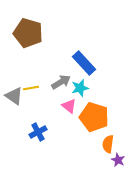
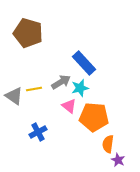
yellow line: moved 3 px right, 1 px down
orange pentagon: rotated 12 degrees counterclockwise
